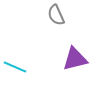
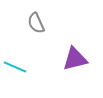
gray semicircle: moved 20 px left, 8 px down
